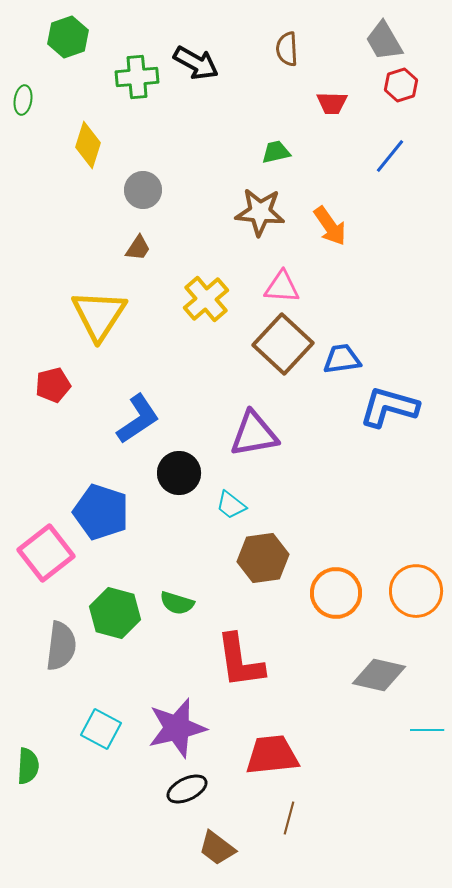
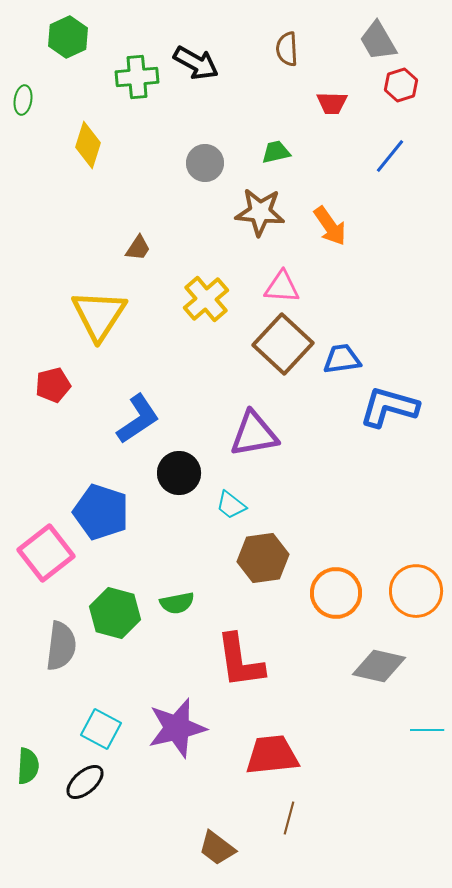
green hexagon at (68, 37): rotated 6 degrees counterclockwise
gray trapezoid at (384, 41): moved 6 px left
gray circle at (143, 190): moved 62 px right, 27 px up
green semicircle at (177, 603): rotated 28 degrees counterclockwise
gray diamond at (379, 675): moved 9 px up
black ellipse at (187, 789): moved 102 px left, 7 px up; rotated 15 degrees counterclockwise
